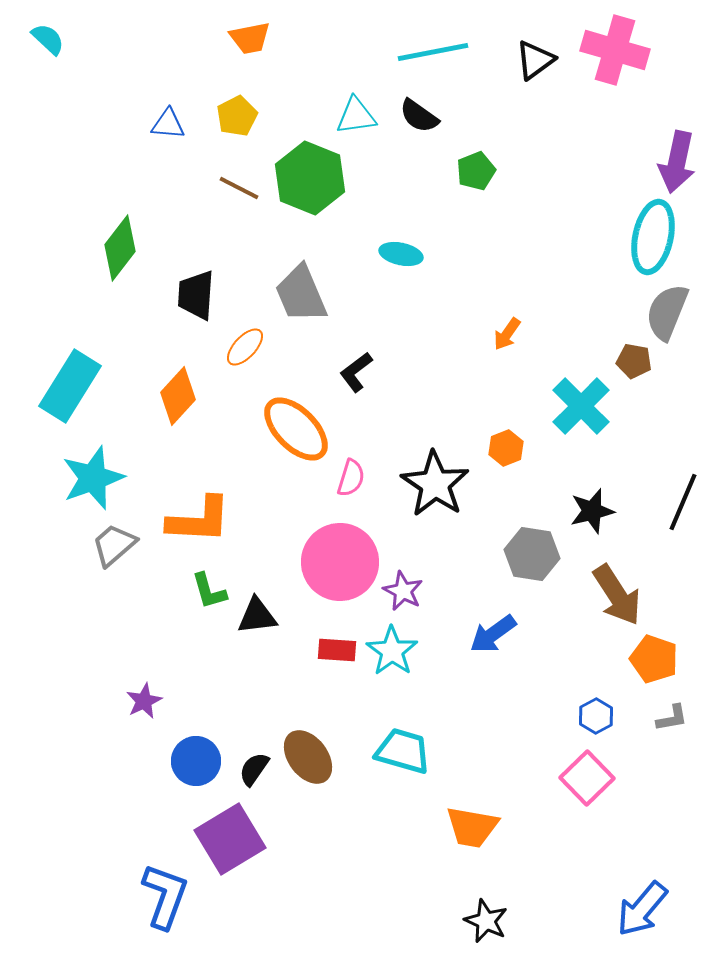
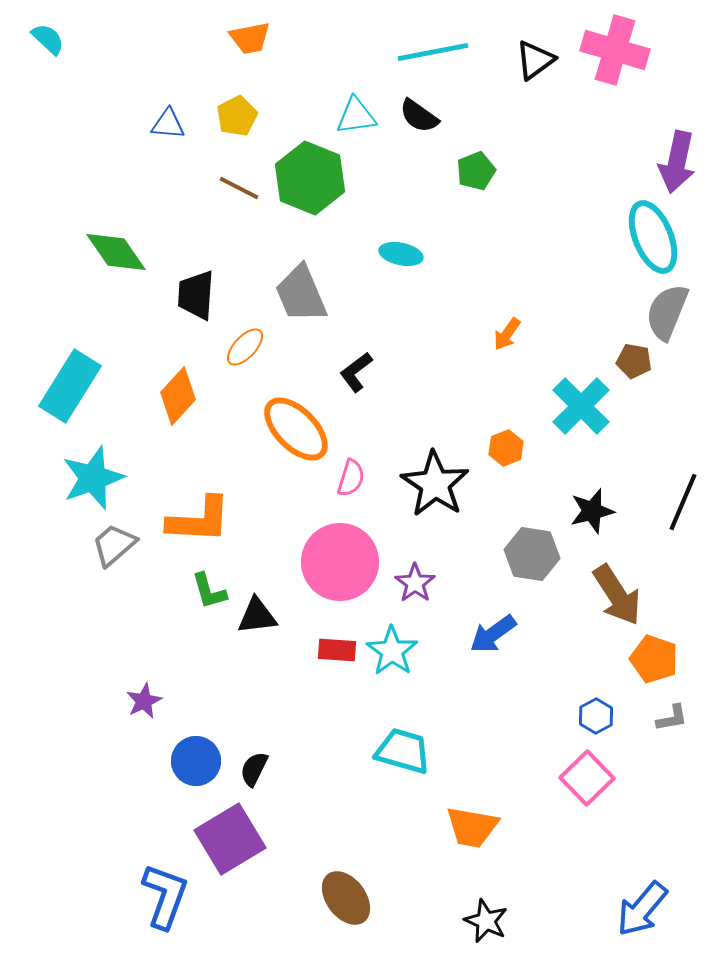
cyan ellipse at (653, 237): rotated 34 degrees counterclockwise
green diamond at (120, 248): moved 4 px left, 4 px down; rotated 72 degrees counterclockwise
purple star at (403, 591): moved 12 px right, 8 px up; rotated 9 degrees clockwise
brown ellipse at (308, 757): moved 38 px right, 141 px down
black semicircle at (254, 769): rotated 9 degrees counterclockwise
